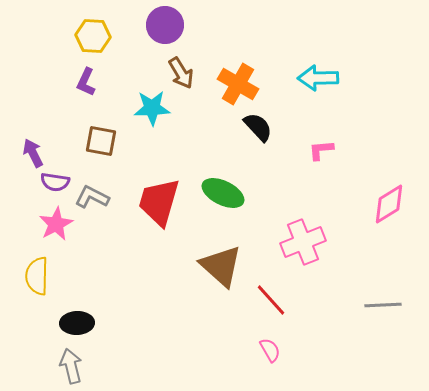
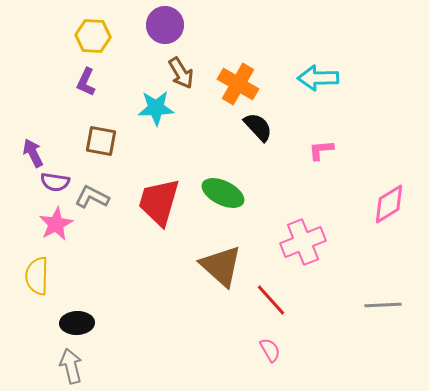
cyan star: moved 4 px right
